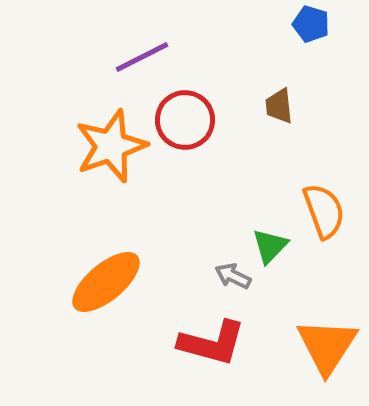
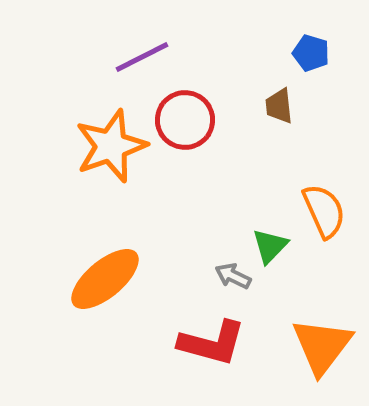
blue pentagon: moved 29 px down
orange semicircle: rotated 4 degrees counterclockwise
orange ellipse: moved 1 px left, 3 px up
orange triangle: moved 5 px left; rotated 4 degrees clockwise
